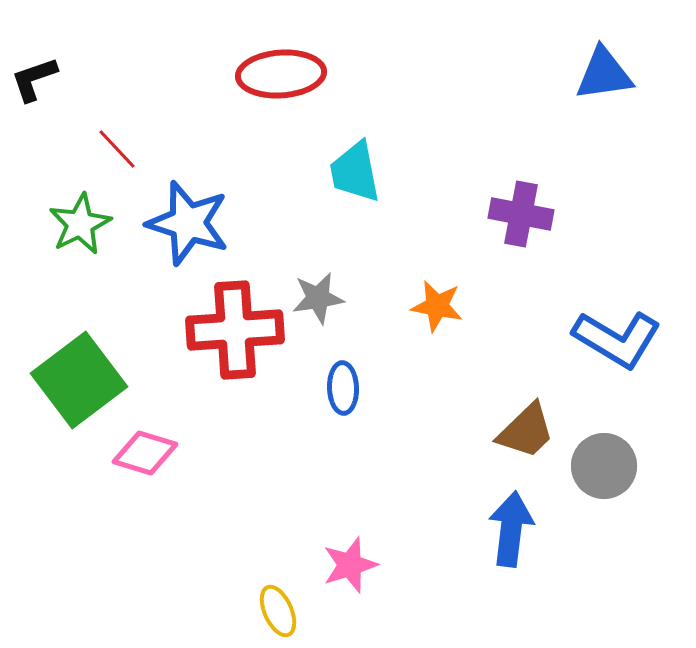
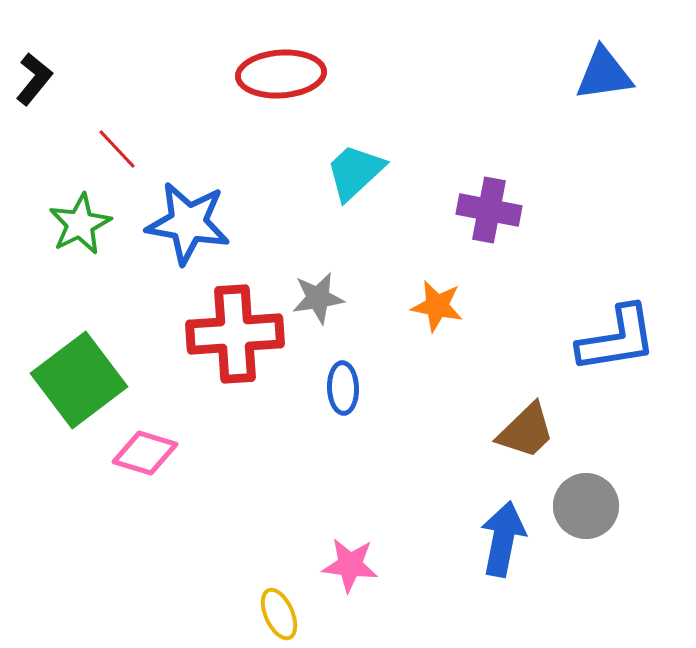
black L-shape: rotated 148 degrees clockwise
cyan trapezoid: rotated 58 degrees clockwise
purple cross: moved 32 px left, 4 px up
blue star: rotated 8 degrees counterclockwise
red cross: moved 4 px down
blue L-shape: rotated 40 degrees counterclockwise
gray circle: moved 18 px left, 40 px down
blue arrow: moved 8 px left, 10 px down; rotated 4 degrees clockwise
pink star: rotated 24 degrees clockwise
yellow ellipse: moved 1 px right, 3 px down
